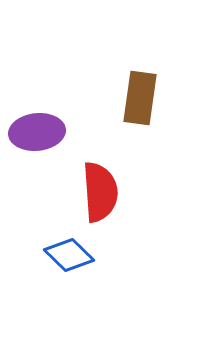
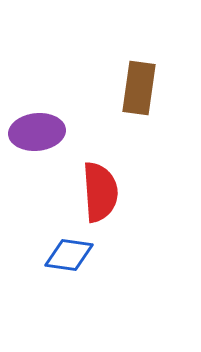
brown rectangle: moved 1 px left, 10 px up
blue diamond: rotated 36 degrees counterclockwise
